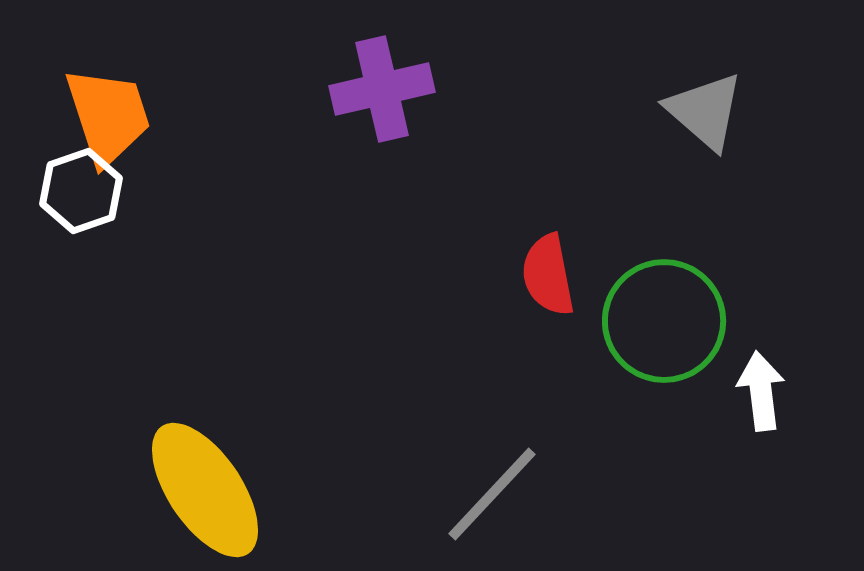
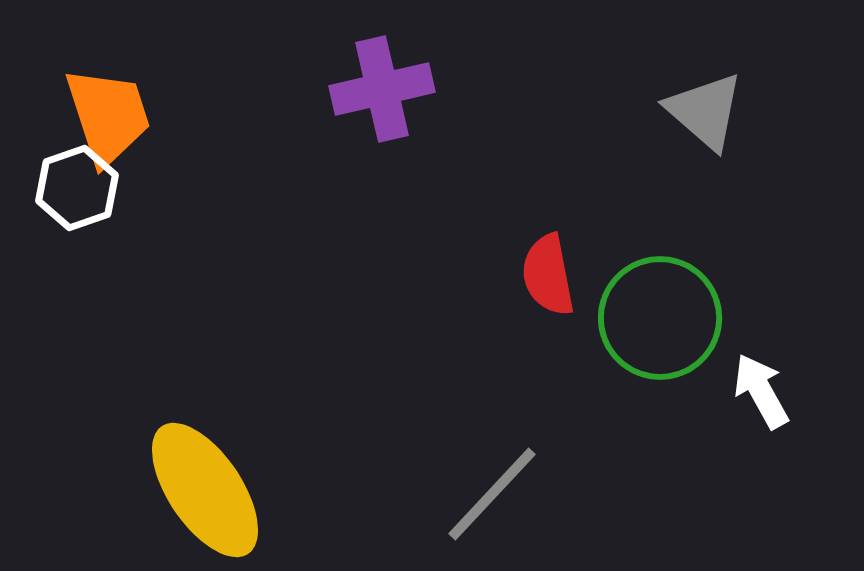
white hexagon: moved 4 px left, 3 px up
green circle: moved 4 px left, 3 px up
white arrow: rotated 22 degrees counterclockwise
